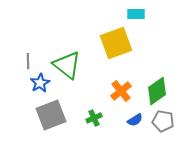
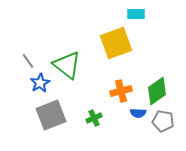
gray line: rotated 35 degrees counterclockwise
orange cross: rotated 25 degrees clockwise
blue semicircle: moved 3 px right, 7 px up; rotated 35 degrees clockwise
